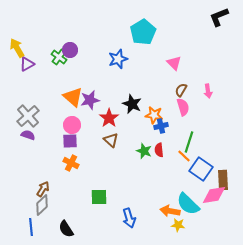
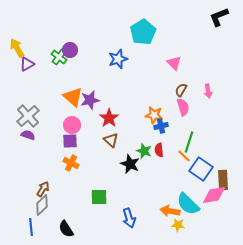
black star: moved 2 px left, 60 px down
